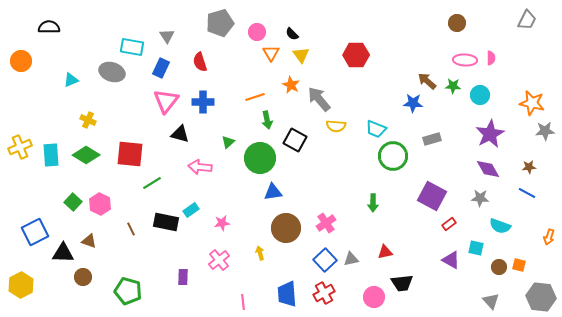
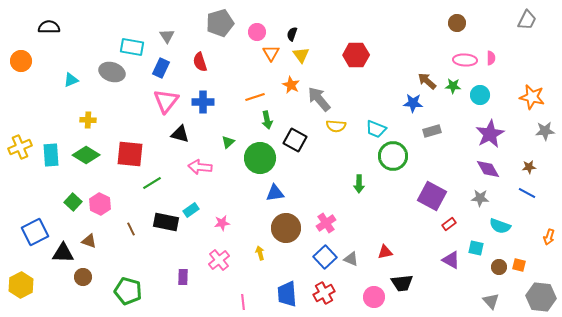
black semicircle at (292, 34): rotated 64 degrees clockwise
orange star at (532, 103): moved 6 px up
yellow cross at (88, 120): rotated 21 degrees counterclockwise
gray rectangle at (432, 139): moved 8 px up
blue triangle at (273, 192): moved 2 px right, 1 px down
green arrow at (373, 203): moved 14 px left, 19 px up
gray triangle at (351, 259): rotated 35 degrees clockwise
blue square at (325, 260): moved 3 px up
